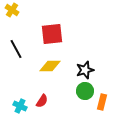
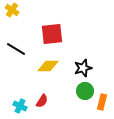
black line: rotated 30 degrees counterclockwise
yellow diamond: moved 2 px left
black star: moved 2 px left, 2 px up
